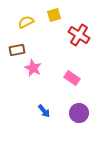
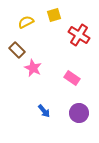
brown rectangle: rotated 56 degrees clockwise
